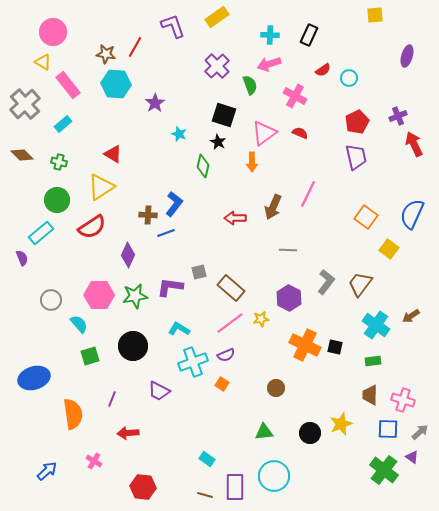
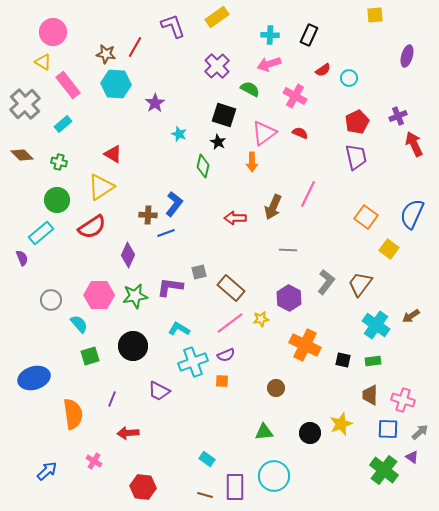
green semicircle at (250, 85): moved 4 px down; rotated 42 degrees counterclockwise
black square at (335, 347): moved 8 px right, 13 px down
orange square at (222, 384): moved 3 px up; rotated 32 degrees counterclockwise
